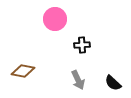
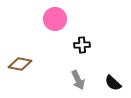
brown diamond: moved 3 px left, 7 px up
